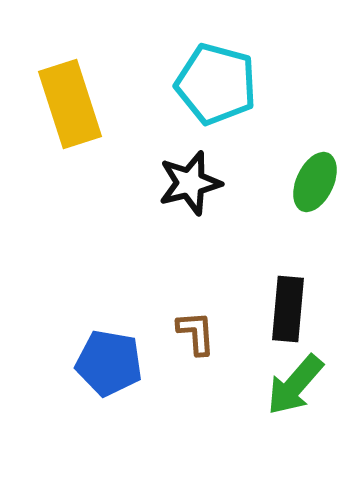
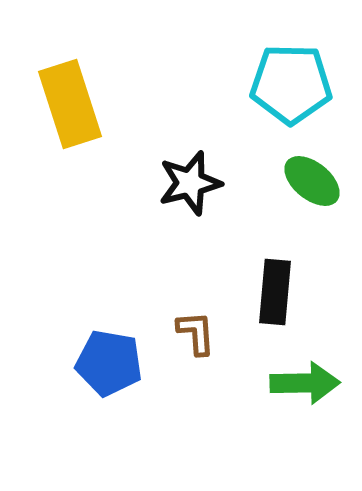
cyan pentagon: moved 75 px right; rotated 14 degrees counterclockwise
green ellipse: moved 3 px left, 1 px up; rotated 76 degrees counterclockwise
black rectangle: moved 13 px left, 17 px up
green arrow: moved 10 px right, 2 px up; rotated 132 degrees counterclockwise
